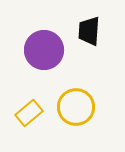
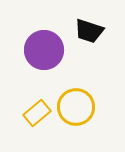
black trapezoid: rotated 76 degrees counterclockwise
yellow rectangle: moved 8 px right
